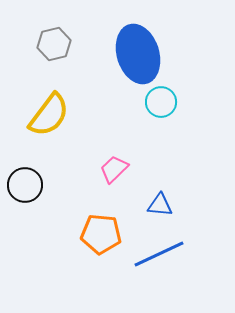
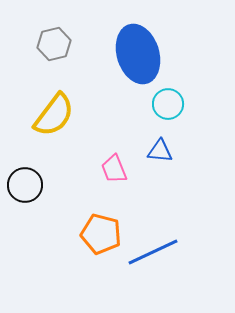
cyan circle: moved 7 px right, 2 px down
yellow semicircle: moved 5 px right
pink trapezoid: rotated 68 degrees counterclockwise
blue triangle: moved 54 px up
orange pentagon: rotated 9 degrees clockwise
blue line: moved 6 px left, 2 px up
